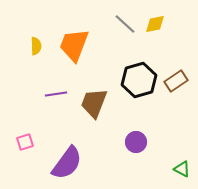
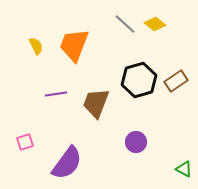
yellow diamond: rotated 50 degrees clockwise
yellow semicircle: rotated 24 degrees counterclockwise
brown trapezoid: moved 2 px right
green triangle: moved 2 px right
